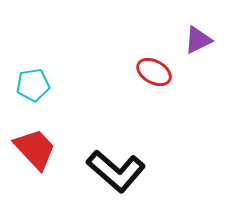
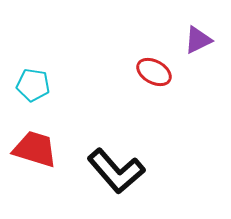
cyan pentagon: rotated 16 degrees clockwise
red trapezoid: rotated 30 degrees counterclockwise
black L-shape: rotated 8 degrees clockwise
